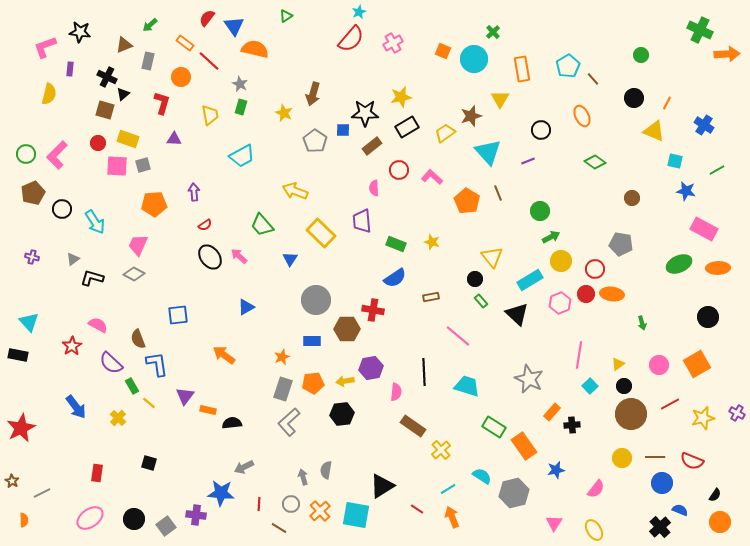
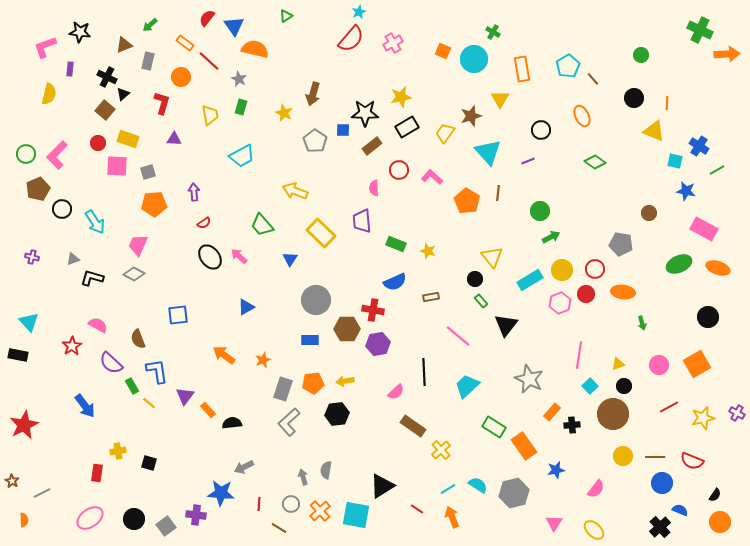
green cross at (493, 32): rotated 16 degrees counterclockwise
gray star at (240, 84): moved 1 px left, 5 px up
orange line at (667, 103): rotated 24 degrees counterclockwise
brown square at (105, 110): rotated 24 degrees clockwise
blue cross at (704, 125): moved 5 px left, 21 px down
yellow trapezoid at (445, 133): rotated 20 degrees counterclockwise
gray square at (143, 165): moved 5 px right, 7 px down
brown pentagon at (33, 193): moved 5 px right, 4 px up
brown line at (498, 193): rotated 28 degrees clockwise
brown circle at (632, 198): moved 17 px right, 15 px down
red semicircle at (205, 225): moved 1 px left, 2 px up
yellow star at (432, 242): moved 4 px left, 9 px down
gray triangle at (73, 259): rotated 16 degrees clockwise
yellow circle at (561, 261): moved 1 px right, 9 px down
orange ellipse at (718, 268): rotated 20 degrees clockwise
blue semicircle at (395, 278): moved 4 px down; rotated 10 degrees clockwise
orange ellipse at (612, 294): moved 11 px right, 2 px up
black triangle at (517, 314): moved 11 px left, 11 px down; rotated 25 degrees clockwise
blue rectangle at (312, 341): moved 2 px left, 1 px up
orange star at (282, 357): moved 19 px left, 3 px down
blue L-shape at (157, 364): moved 7 px down
yellow triangle at (618, 364): rotated 16 degrees clockwise
purple hexagon at (371, 368): moved 7 px right, 24 px up
cyan trapezoid at (467, 386): rotated 60 degrees counterclockwise
pink semicircle at (396, 392): rotated 42 degrees clockwise
red line at (670, 404): moved 1 px left, 3 px down
blue arrow at (76, 407): moved 9 px right, 1 px up
orange rectangle at (208, 410): rotated 35 degrees clockwise
black hexagon at (342, 414): moved 5 px left
brown circle at (631, 414): moved 18 px left
yellow cross at (118, 418): moved 33 px down; rotated 35 degrees clockwise
red star at (21, 428): moved 3 px right, 3 px up
yellow circle at (622, 458): moved 1 px right, 2 px up
cyan semicircle at (482, 476): moved 4 px left, 9 px down
yellow ellipse at (594, 530): rotated 15 degrees counterclockwise
